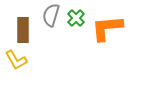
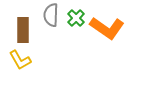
gray semicircle: rotated 15 degrees counterclockwise
orange L-shape: rotated 140 degrees counterclockwise
yellow L-shape: moved 4 px right
